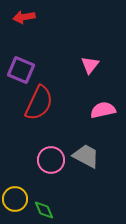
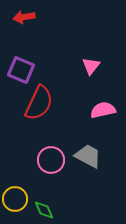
pink triangle: moved 1 px right, 1 px down
gray trapezoid: moved 2 px right
